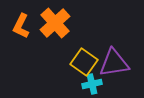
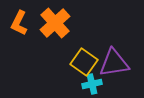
orange L-shape: moved 2 px left, 3 px up
